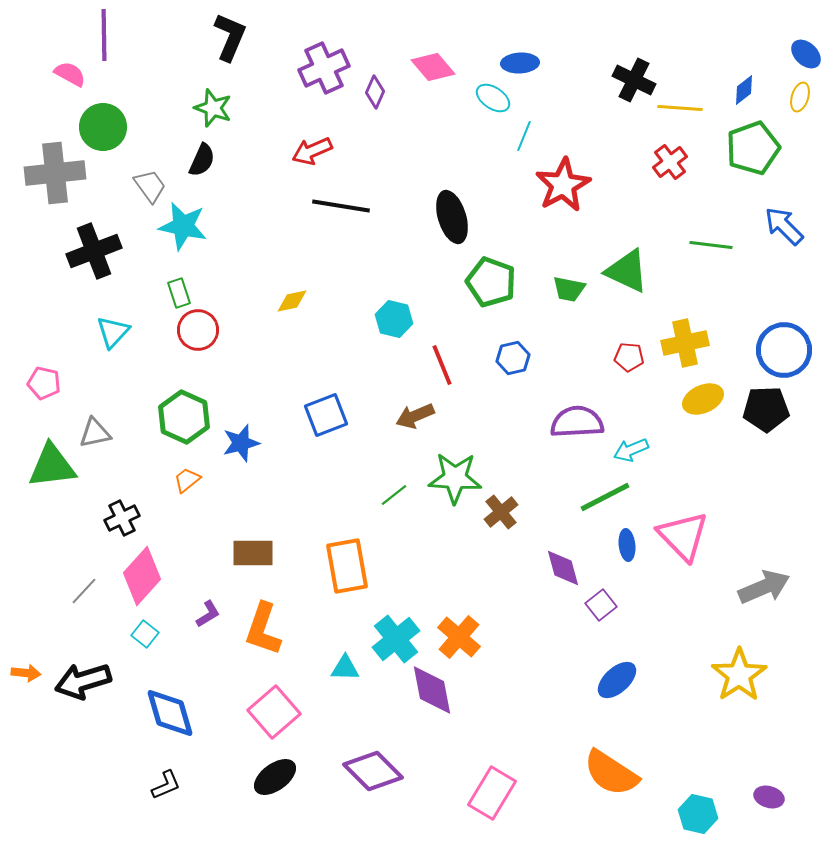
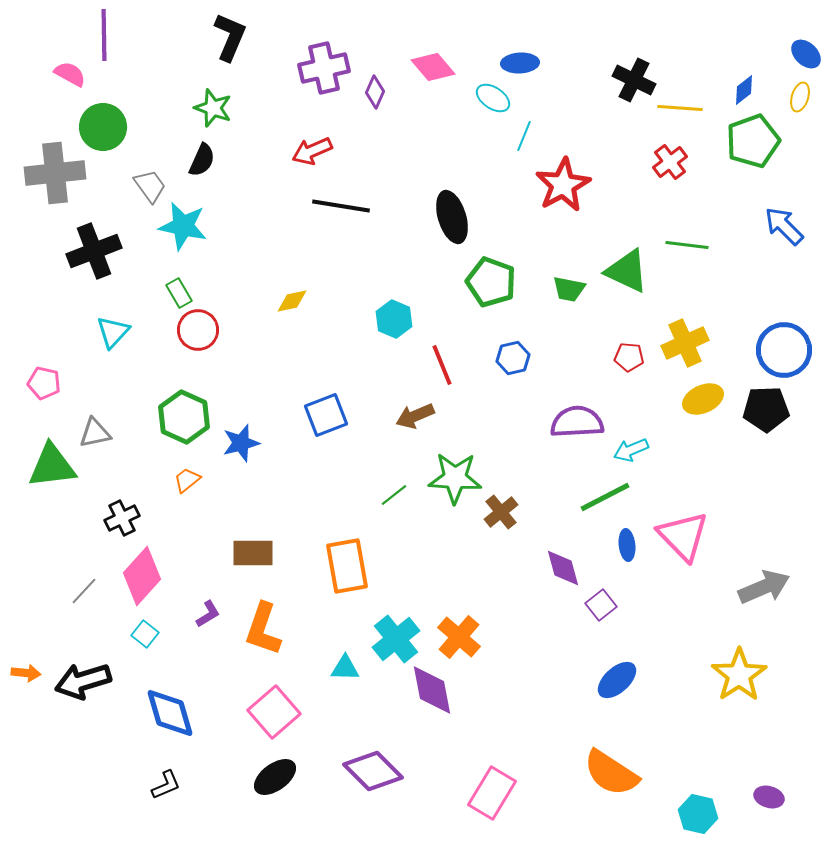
purple cross at (324, 68): rotated 12 degrees clockwise
green pentagon at (753, 148): moved 7 px up
green line at (711, 245): moved 24 px left
green rectangle at (179, 293): rotated 12 degrees counterclockwise
cyan hexagon at (394, 319): rotated 9 degrees clockwise
yellow cross at (685, 343): rotated 12 degrees counterclockwise
